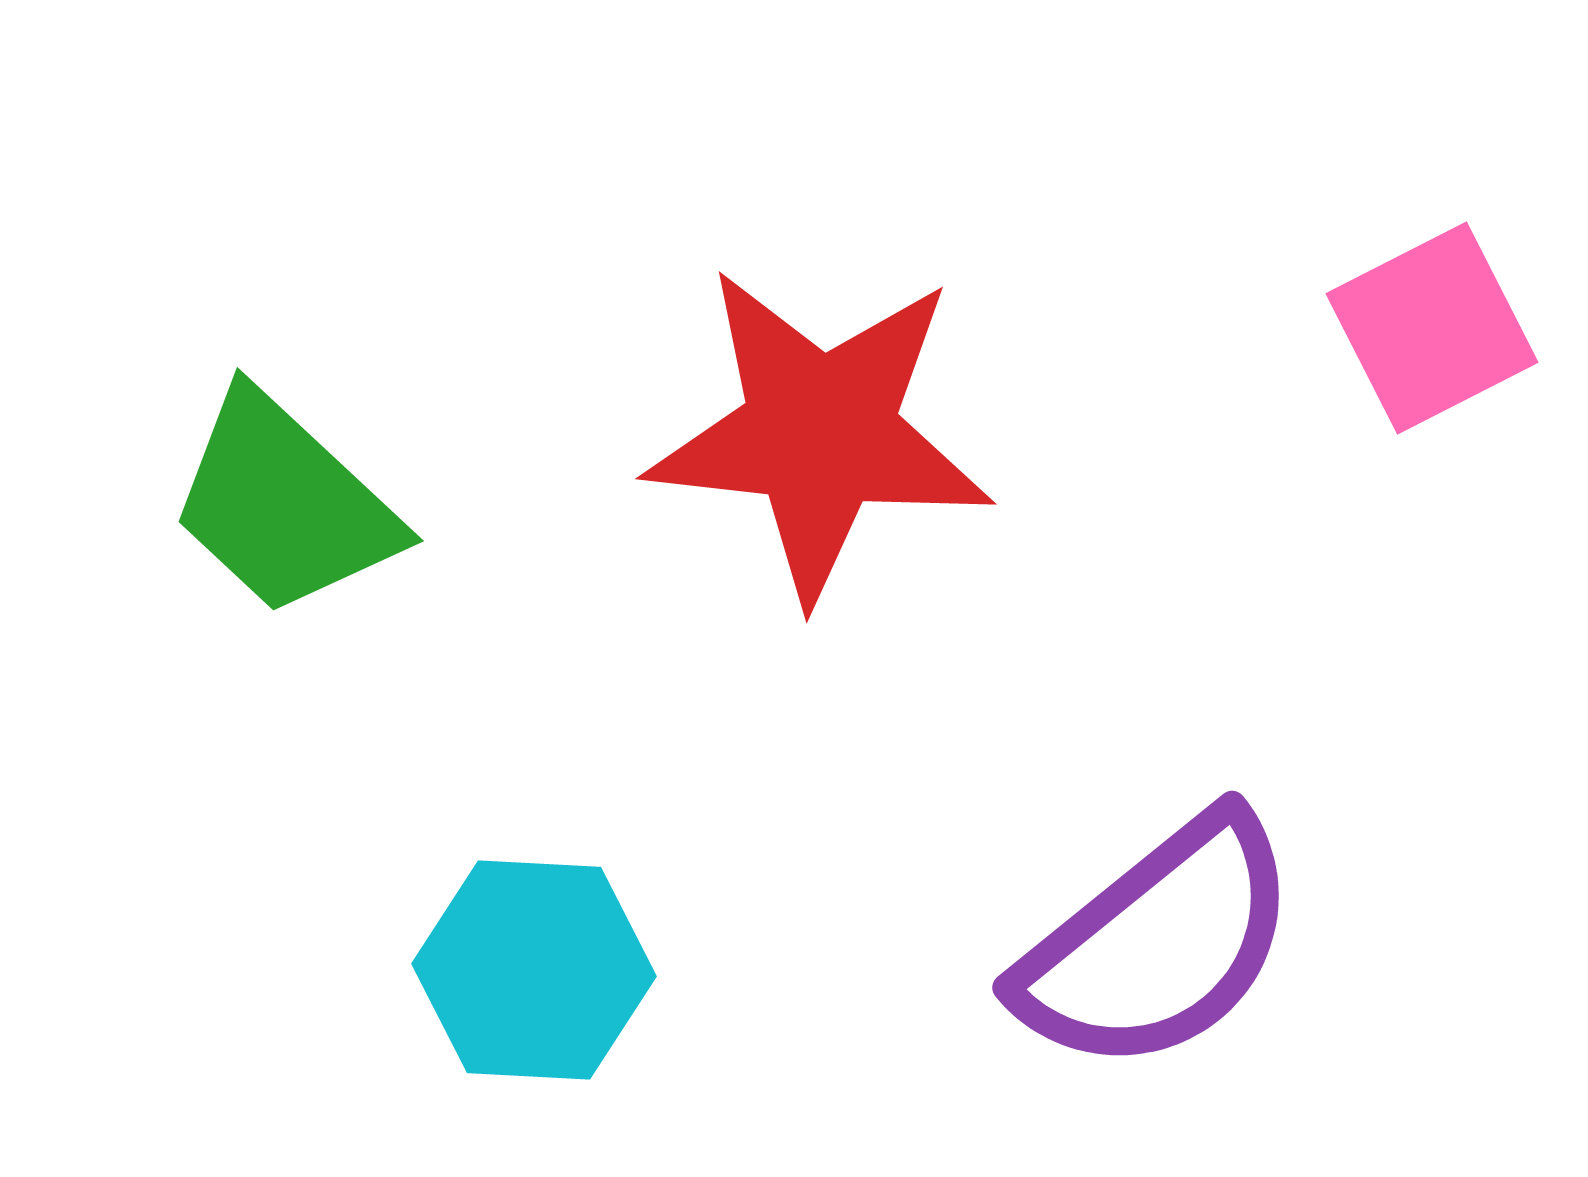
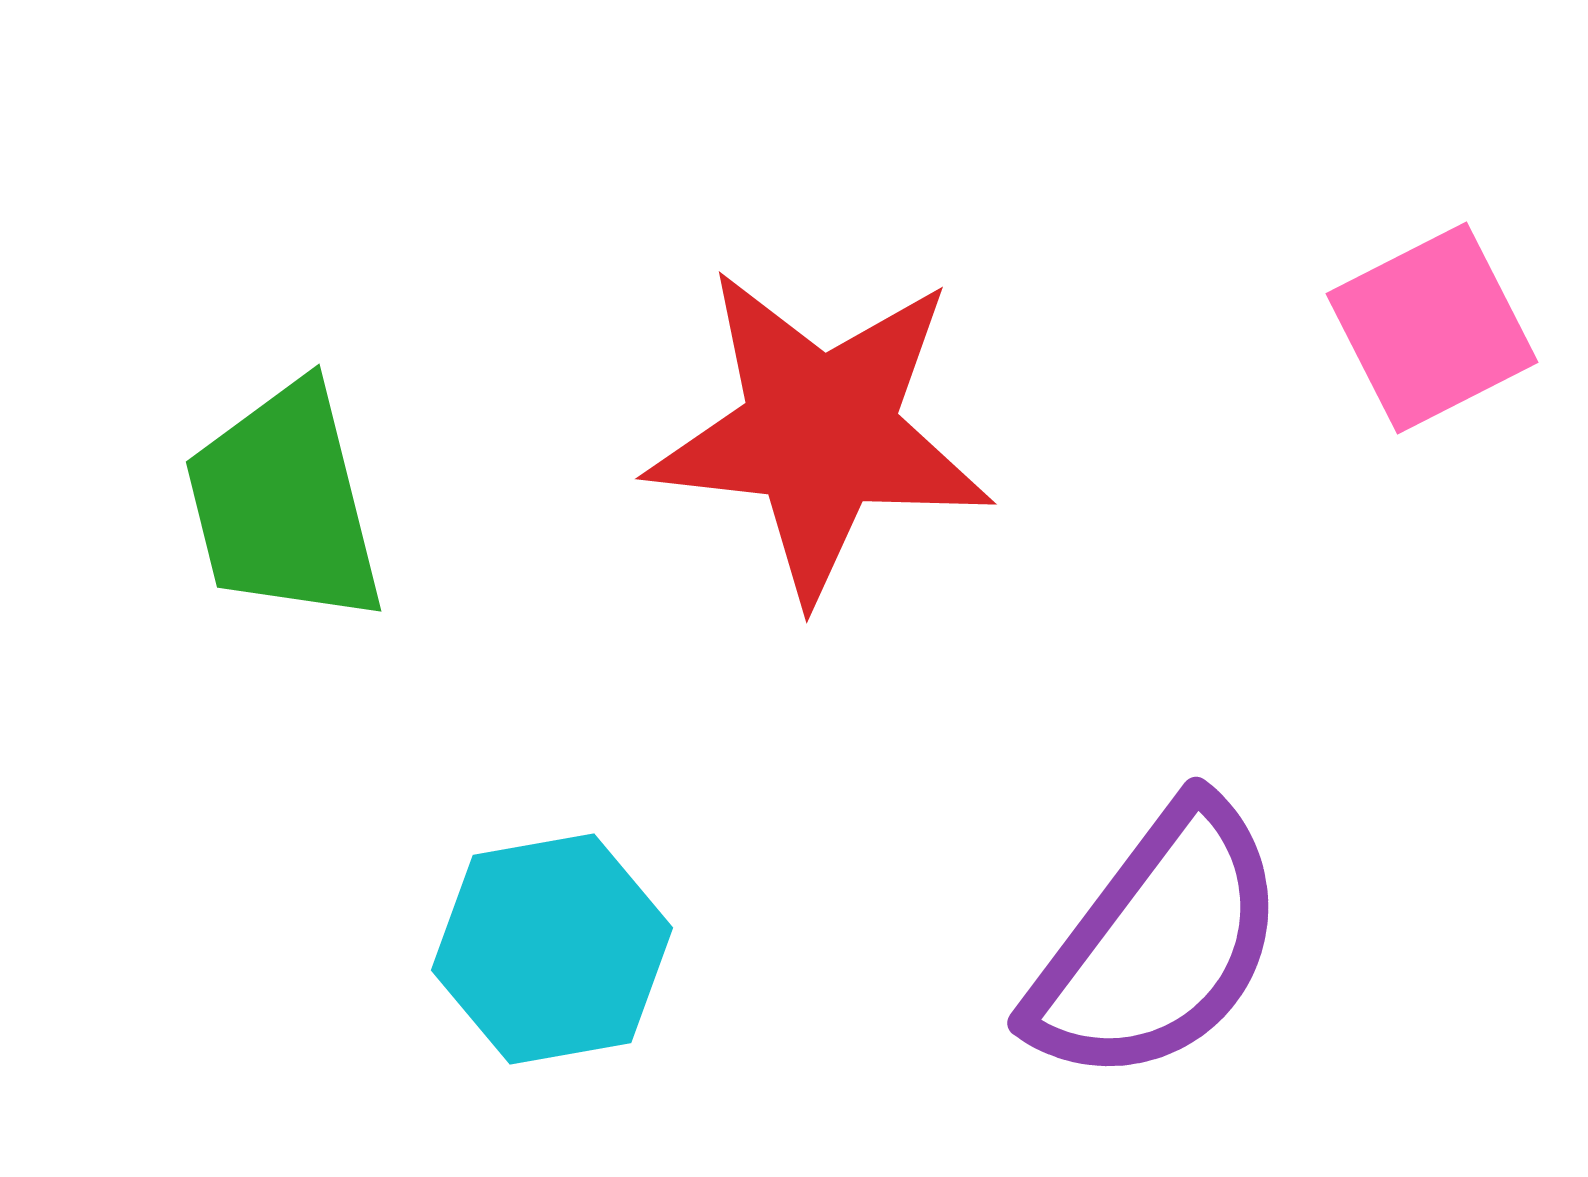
green trapezoid: rotated 33 degrees clockwise
purple semicircle: rotated 14 degrees counterclockwise
cyan hexagon: moved 18 px right, 21 px up; rotated 13 degrees counterclockwise
